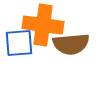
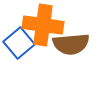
blue square: rotated 36 degrees counterclockwise
